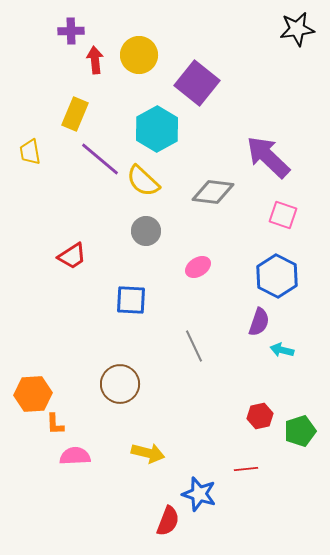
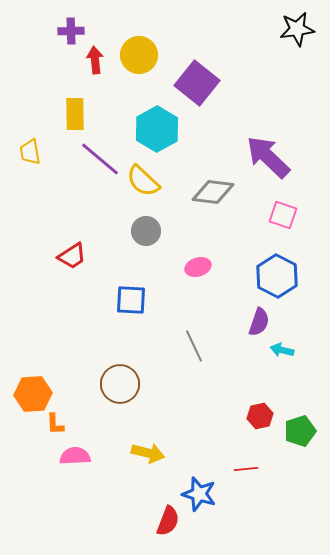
yellow rectangle: rotated 24 degrees counterclockwise
pink ellipse: rotated 15 degrees clockwise
